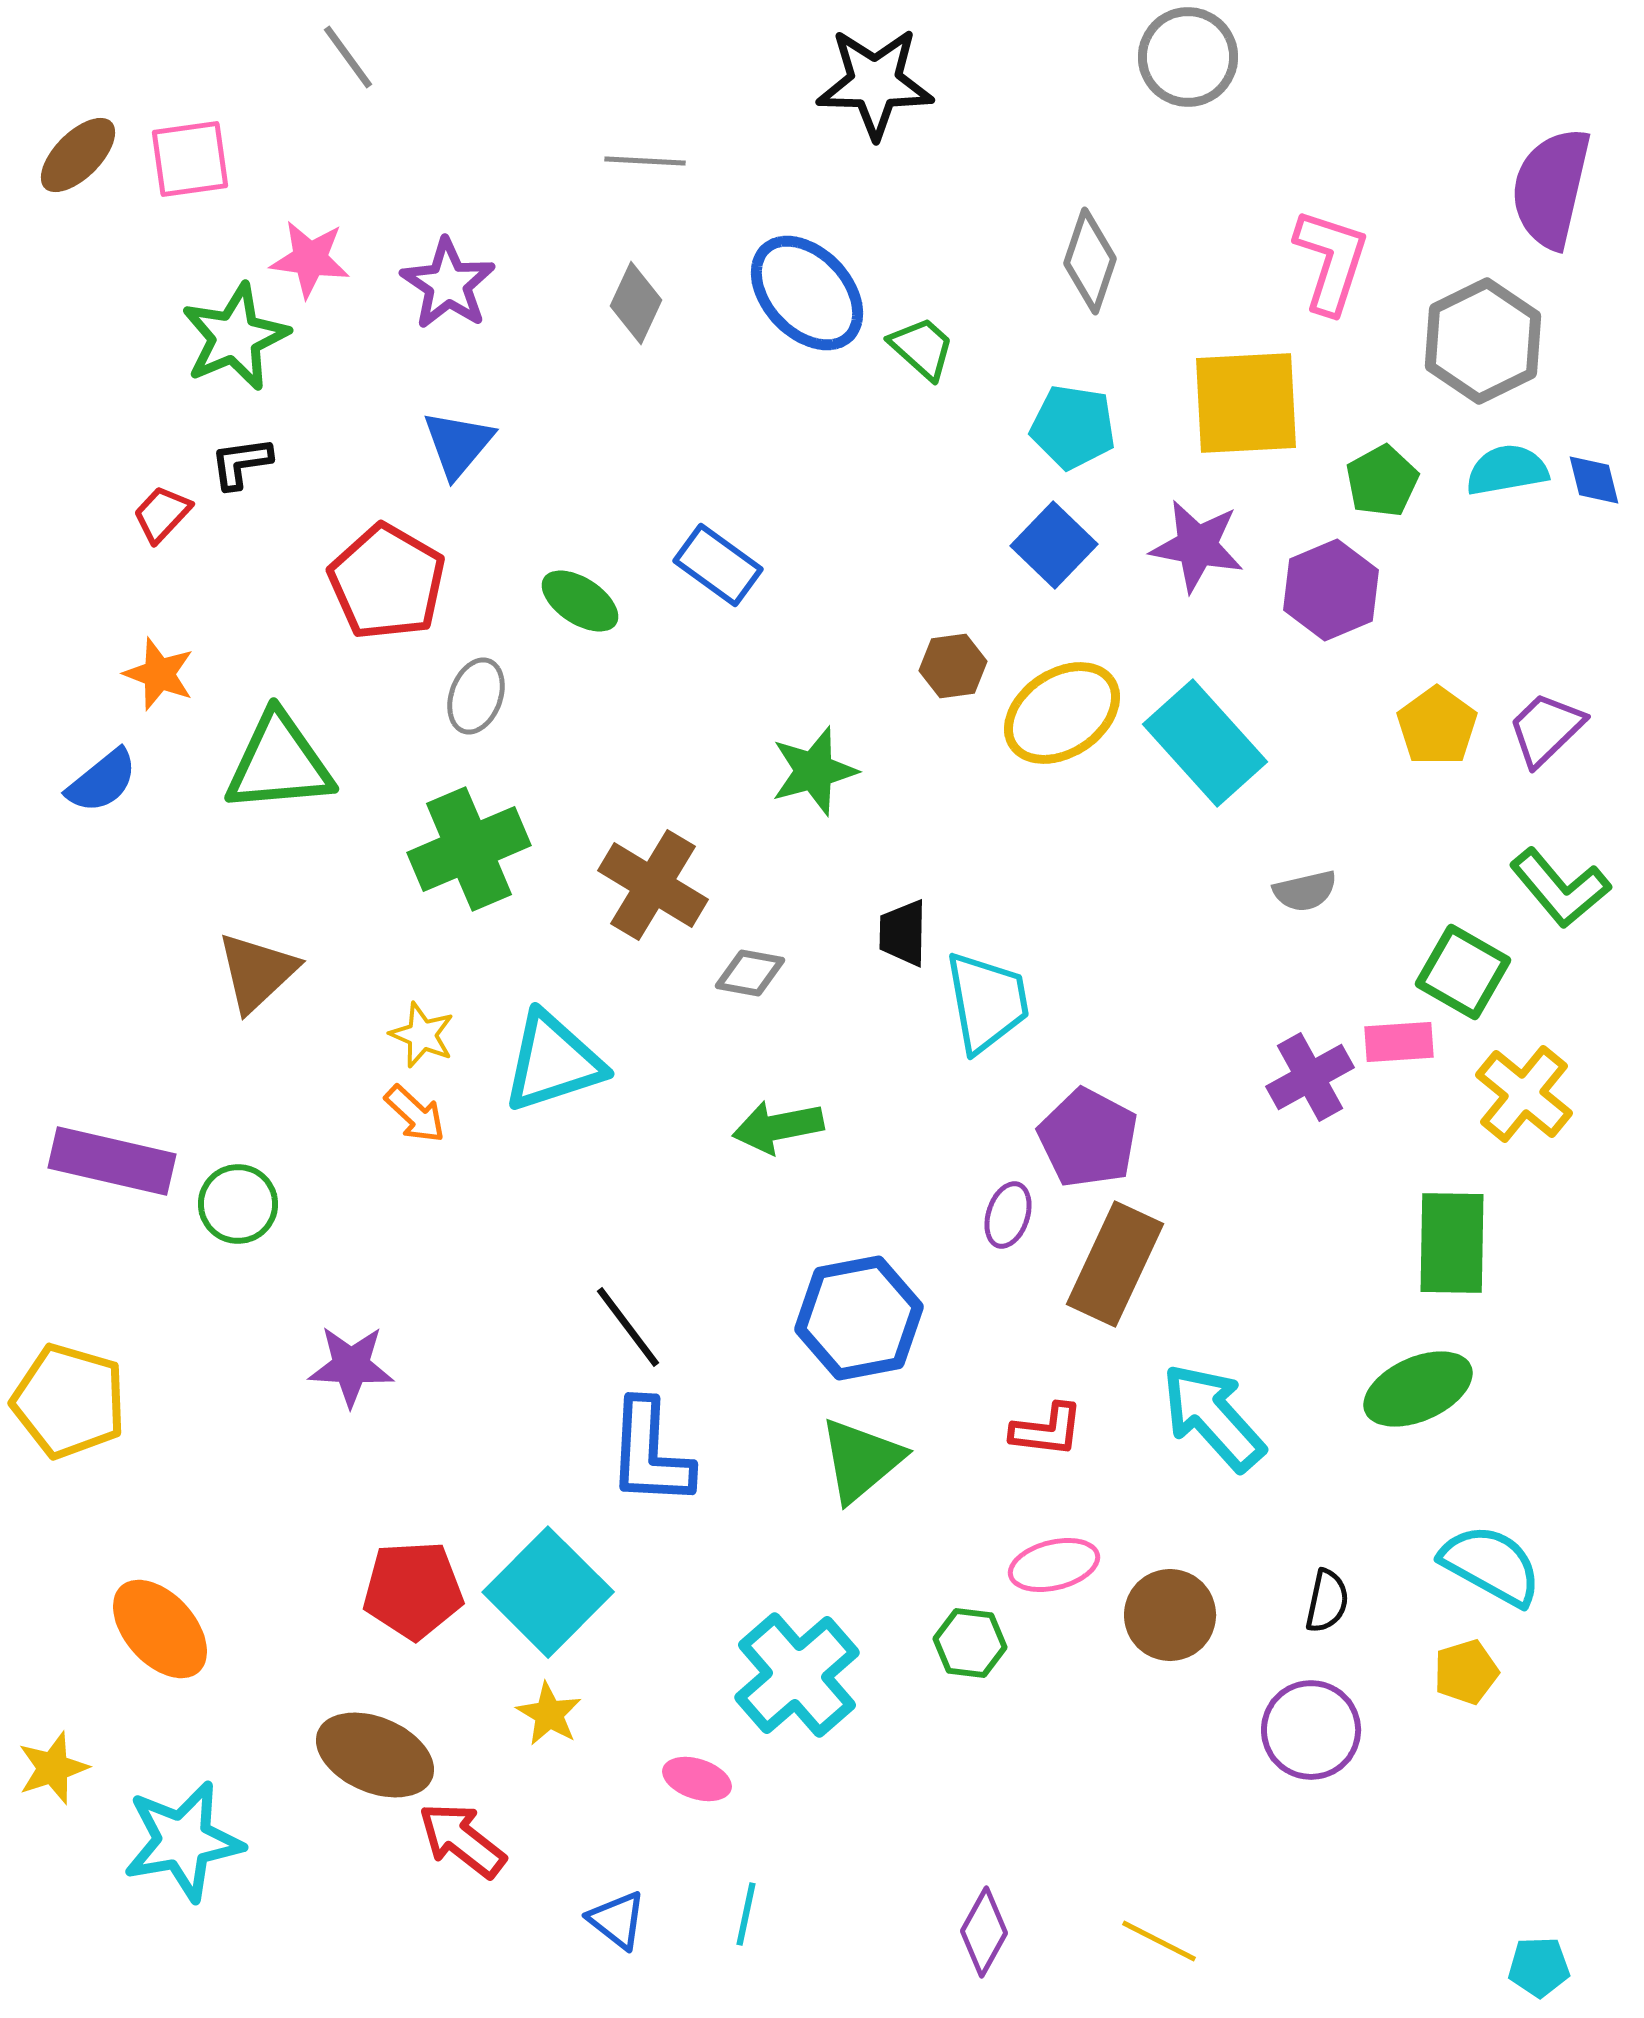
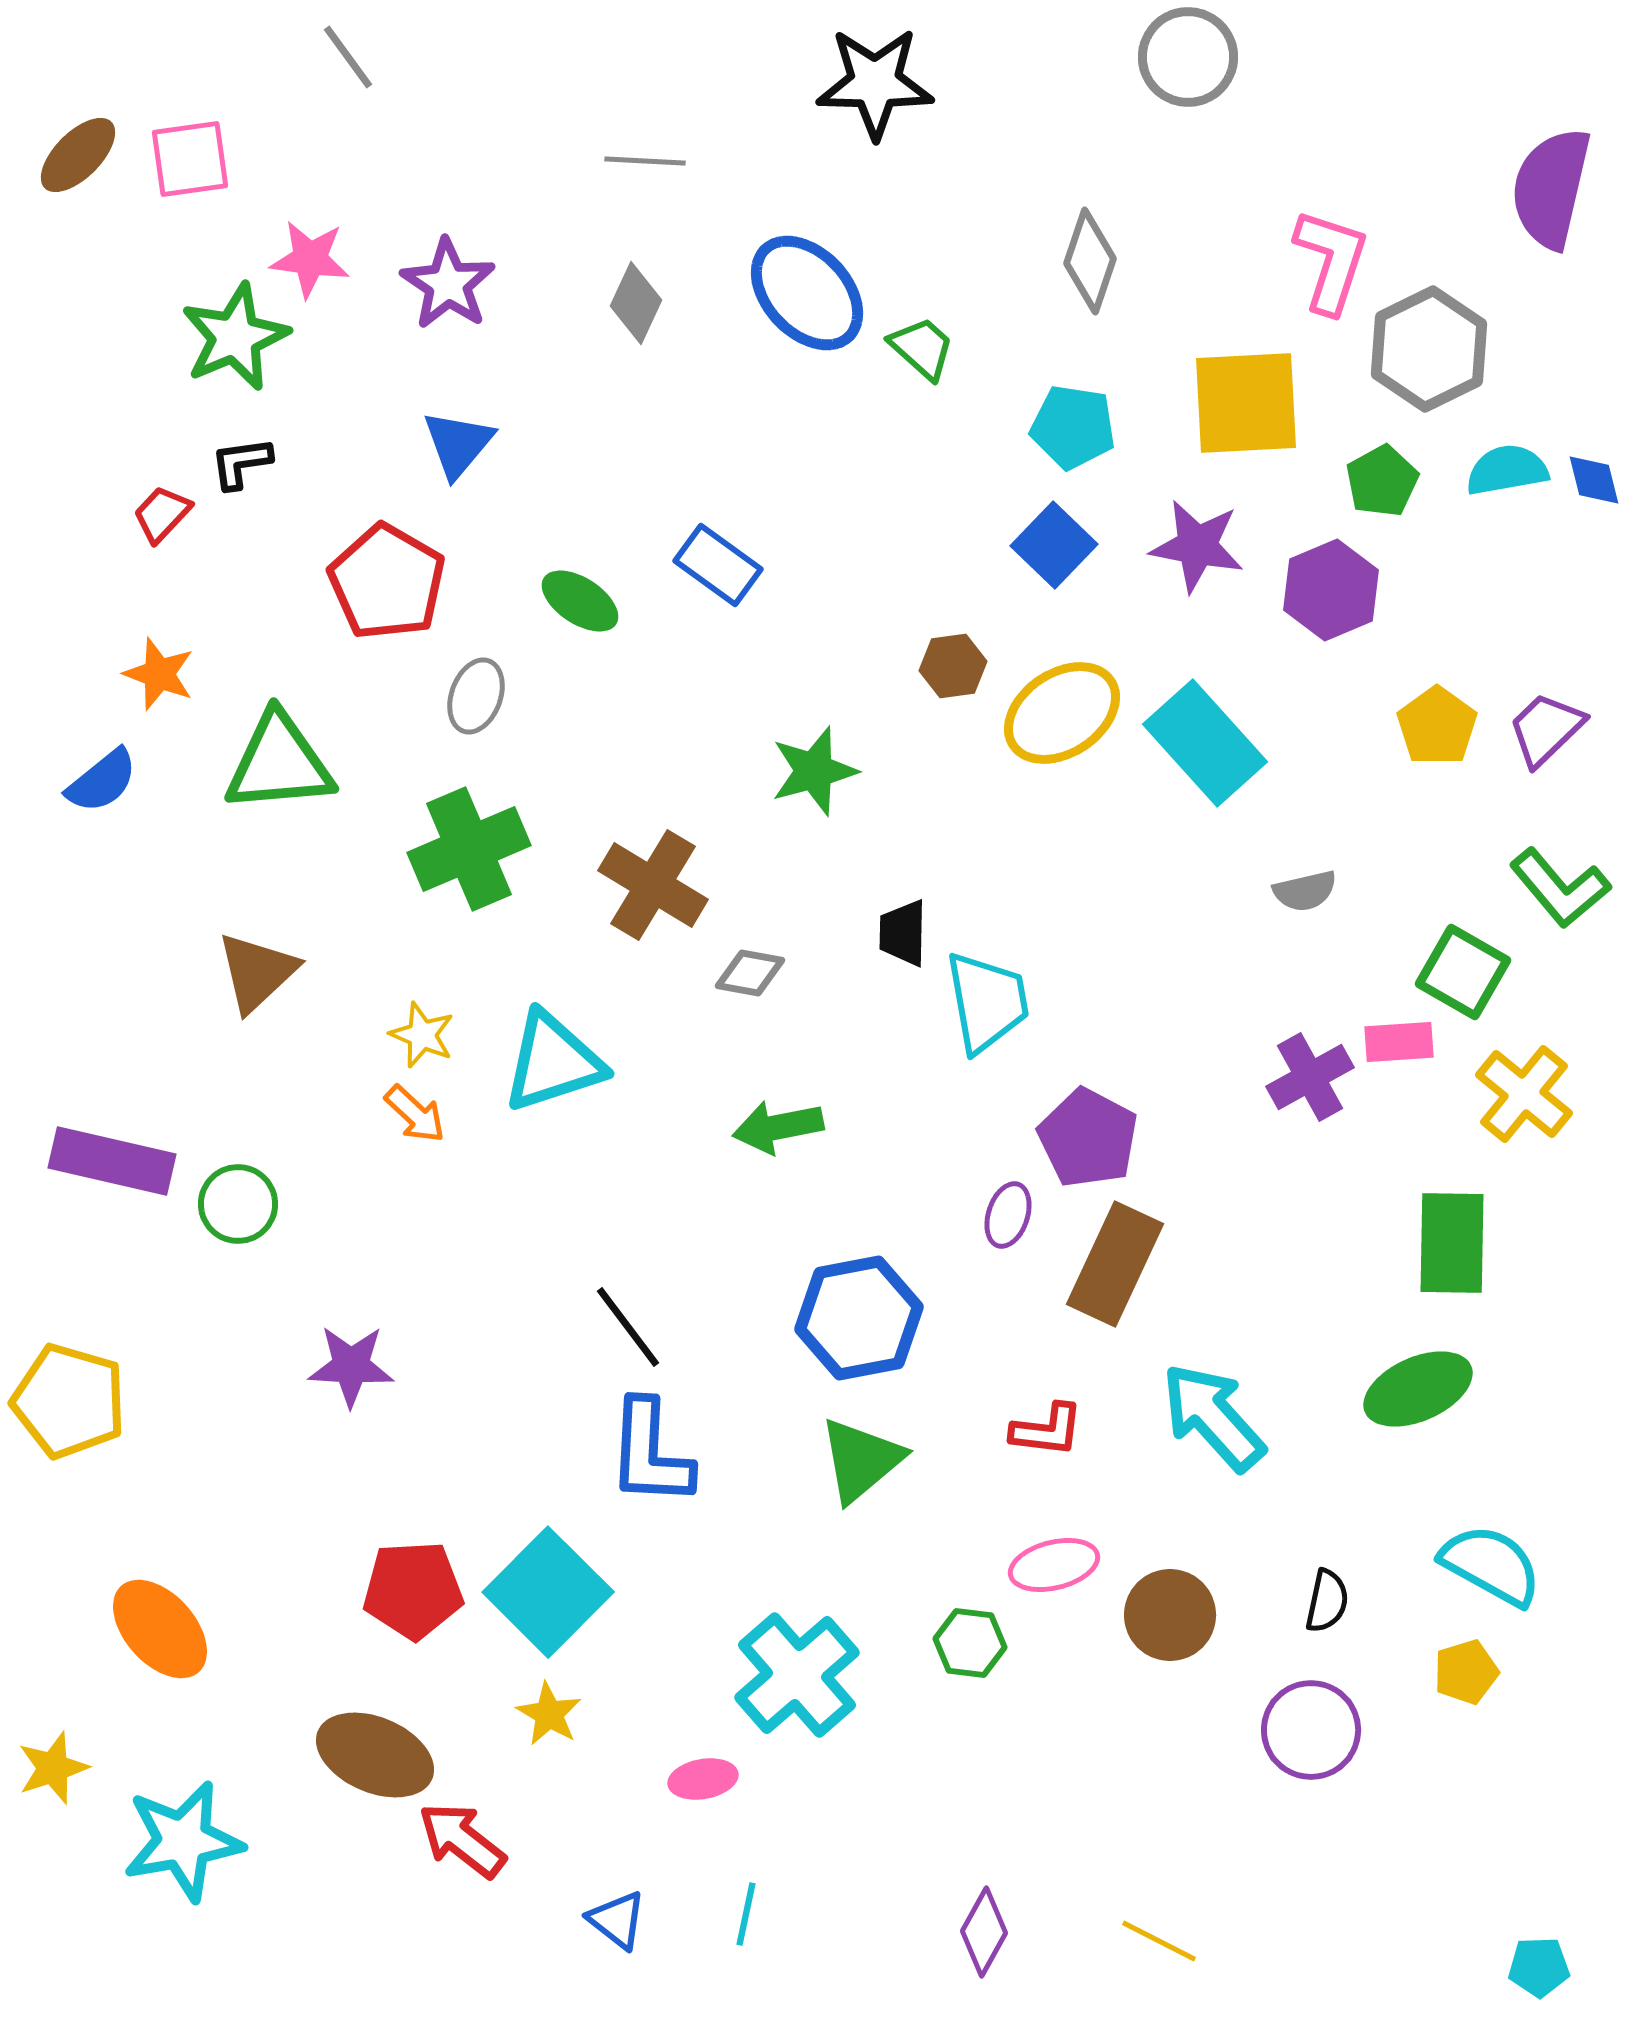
gray hexagon at (1483, 341): moved 54 px left, 8 px down
pink ellipse at (697, 1779): moved 6 px right; rotated 28 degrees counterclockwise
